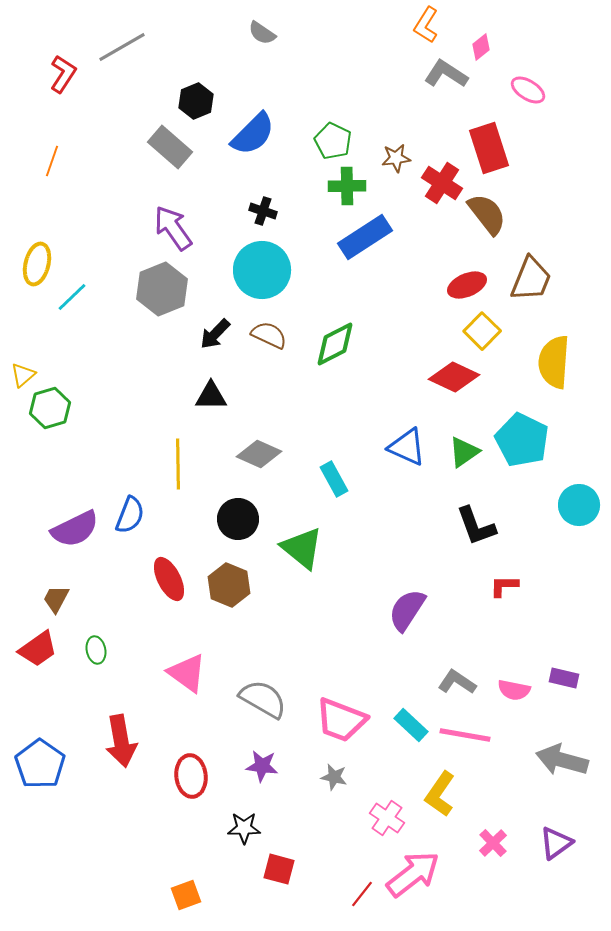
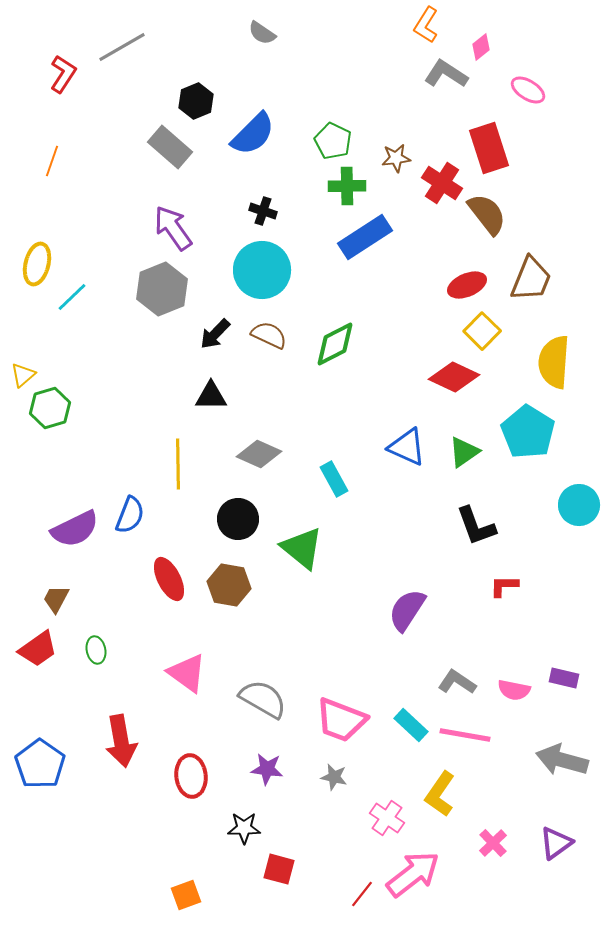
cyan pentagon at (522, 440): moved 6 px right, 8 px up; rotated 6 degrees clockwise
brown hexagon at (229, 585): rotated 12 degrees counterclockwise
purple star at (262, 766): moved 5 px right, 3 px down
